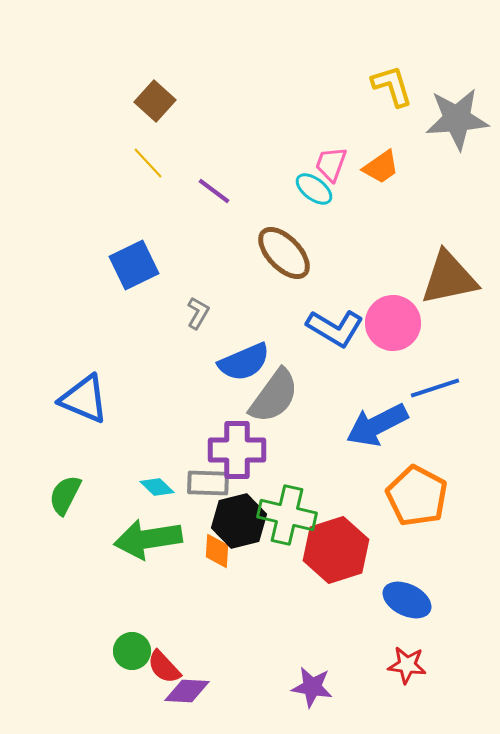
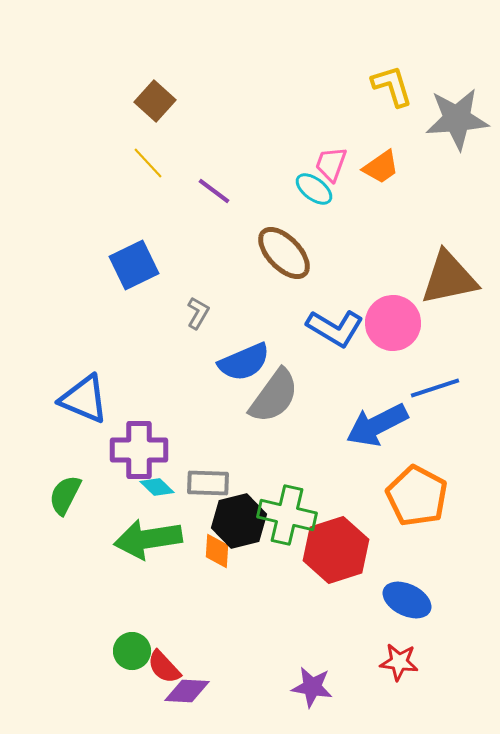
purple cross: moved 98 px left
red star: moved 8 px left, 3 px up
